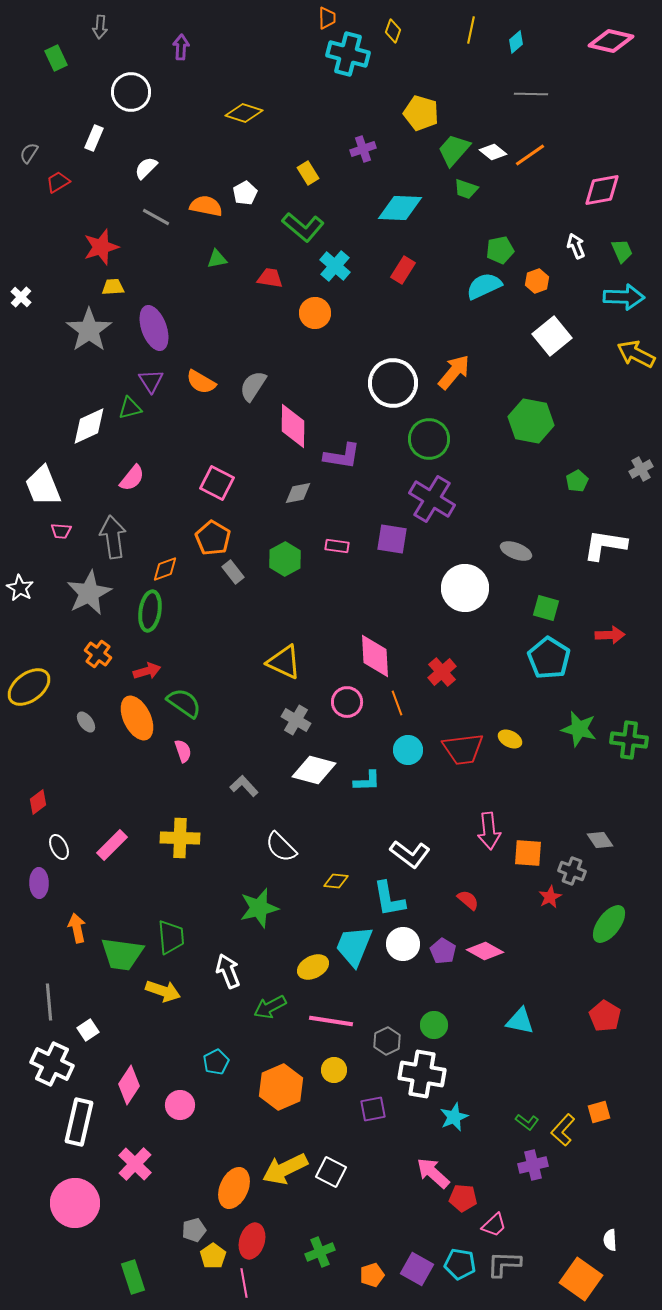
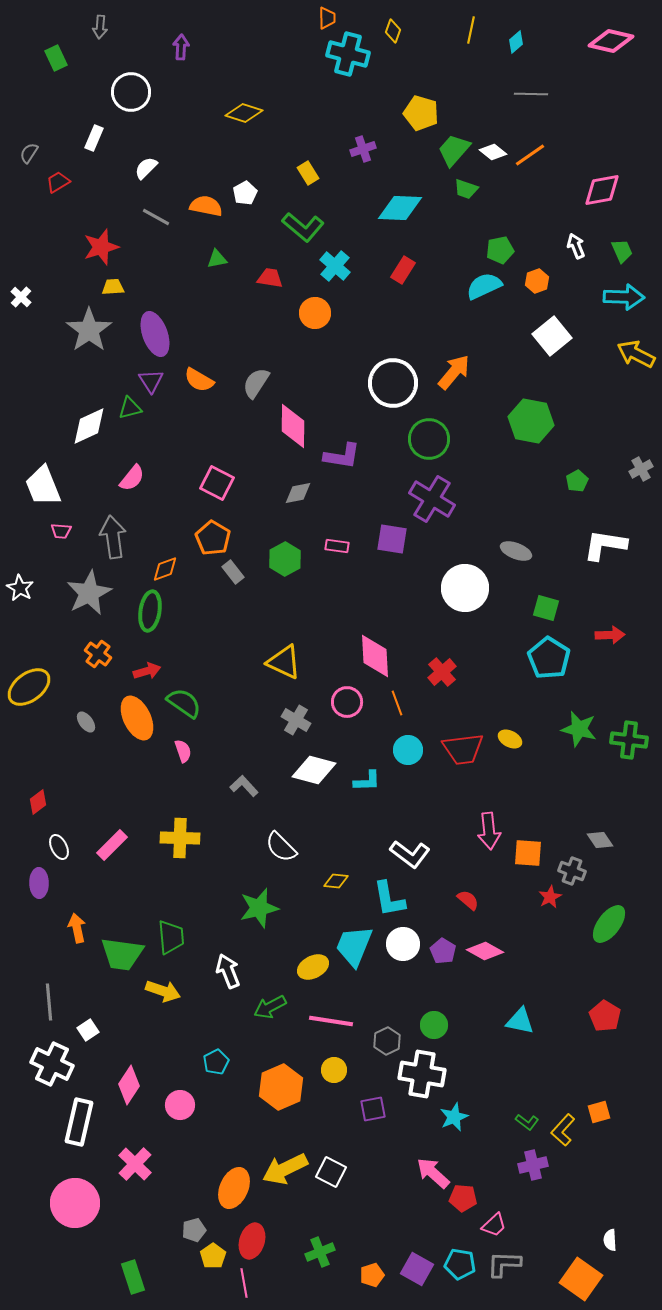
purple ellipse at (154, 328): moved 1 px right, 6 px down
orange semicircle at (201, 382): moved 2 px left, 2 px up
gray semicircle at (253, 386): moved 3 px right, 3 px up
